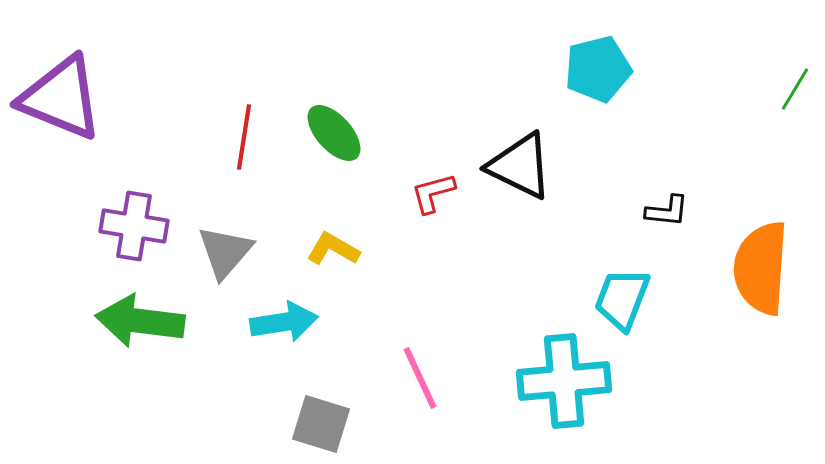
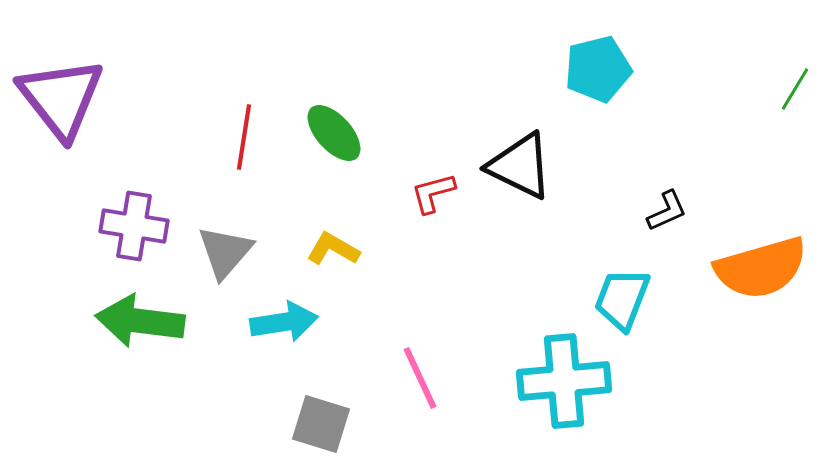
purple triangle: rotated 30 degrees clockwise
black L-shape: rotated 30 degrees counterclockwise
orange semicircle: rotated 110 degrees counterclockwise
